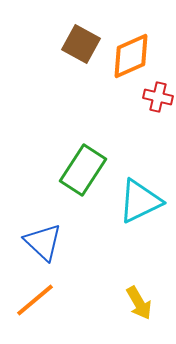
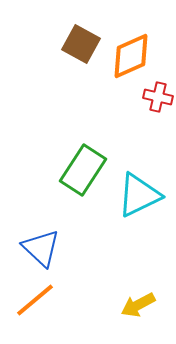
cyan triangle: moved 1 px left, 6 px up
blue triangle: moved 2 px left, 6 px down
yellow arrow: moved 1 px left, 2 px down; rotated 92 degrees clockwise
